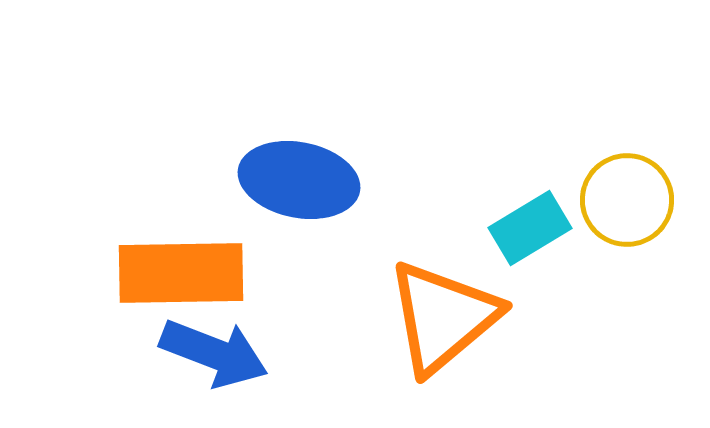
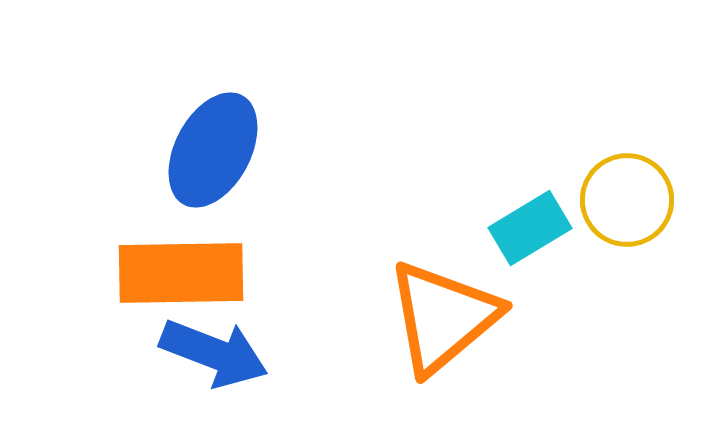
blue ellipse: moved 86 px left, 30 px up; rotated 73 degrees counterclockwise
